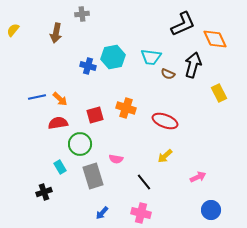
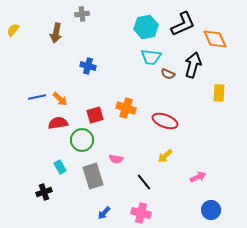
cyan hexagon: moved 33 px right, 30 px up
yellow rectangle: rotated 30 degrees clockwise
green circle: moved 2 px right, 4 px up
blue arrow: moved 2 px right
